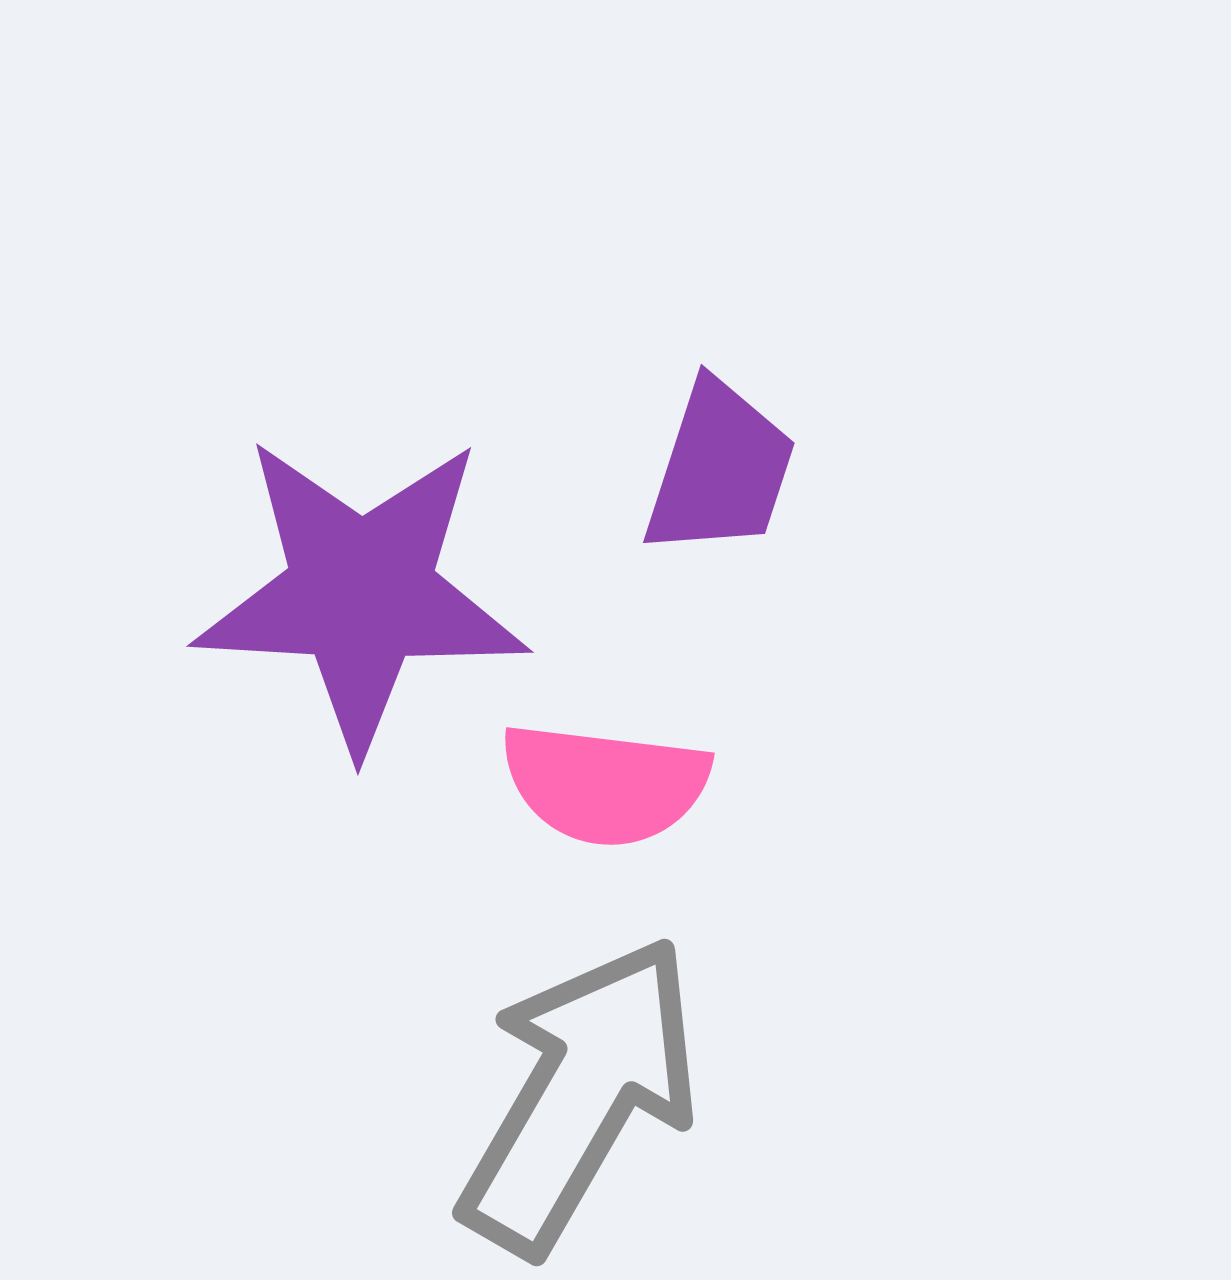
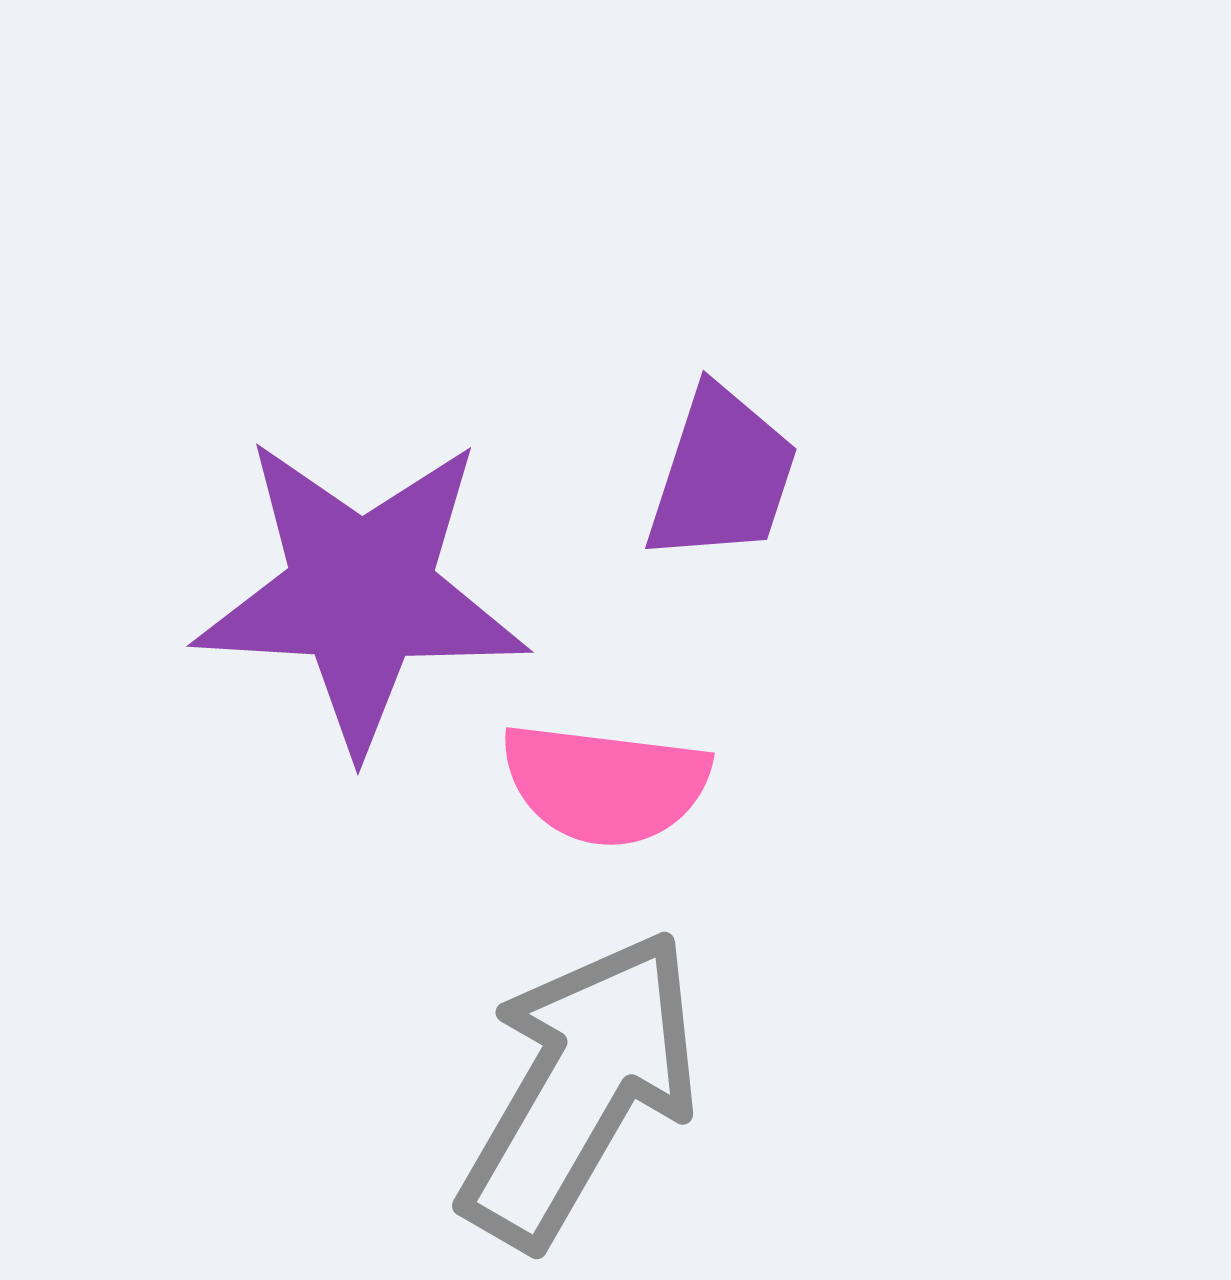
purple trapezoid: moved 2 px right, 6 px down
gray arrow: moved 7 px up
